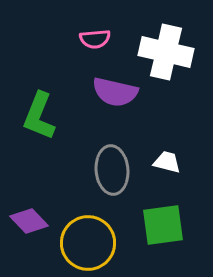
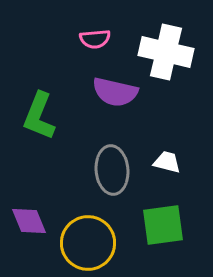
purple diamond: rotated 21 degrees clockwise
